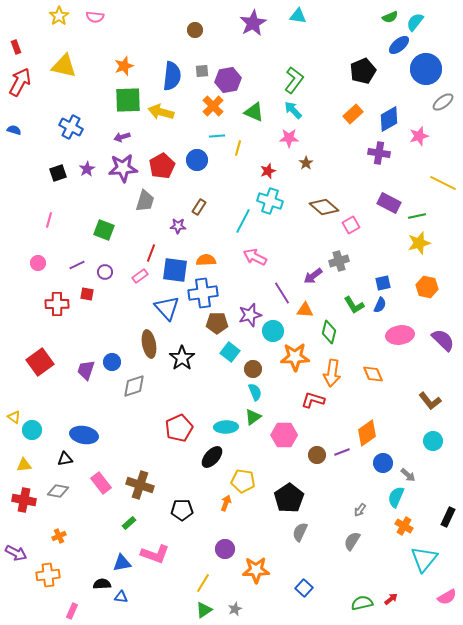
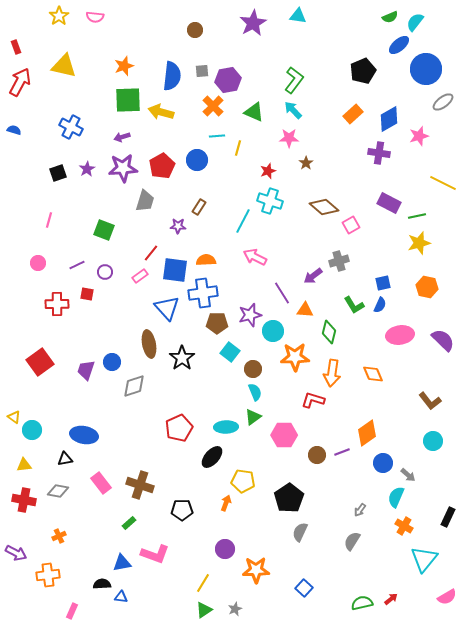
red line at (151, 253): rotated 18 degrees clockwise
